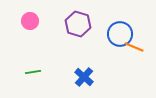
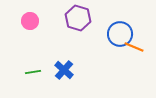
purple hexagon: moved 6 px up
blue cross: moved 20 px left, 7 px up
